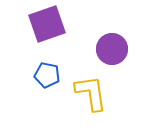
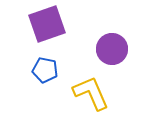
blue pentagon: moved 2 px left, 5 px up
yellow L-shape: rotated 15 degrees counterclockwise
